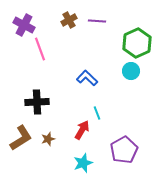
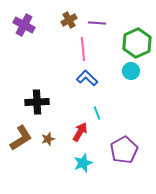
purple line: moved 2 px down
pink line: moved 43 px right; rotated 15 degrees clockwise
red arrow: moved 2 px left, 2 px down
